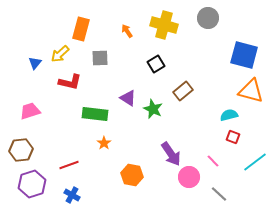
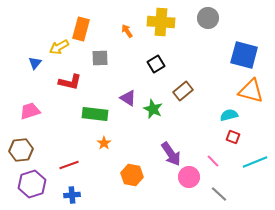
yellow cross: moved 3 px left, 3 px up; rotated 12 degrees counterclockwise
yellow arrow: moved 1 px left, 7 px up; rotated 12 degrees clockwise
cyan line: rotated 15 degrees clockwise
blue cross: rotated 35 degrees counterclockwise
